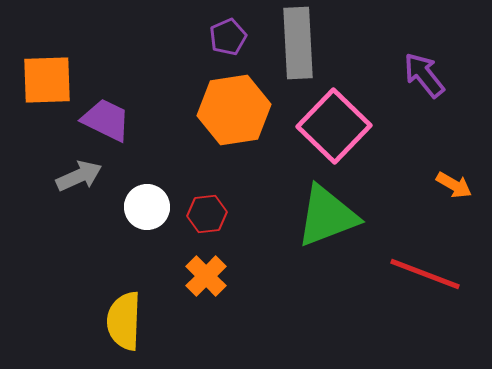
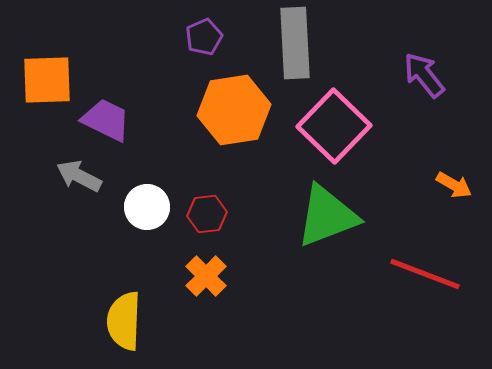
purple pentagon: moved 24 px left
gray rectangle: moved 3 px left
gray arrow: rotated 129 degrees counterclockwise
